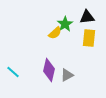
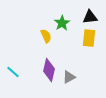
black triangle: moved 3 px right
green star: moved 3 px left, 1 px up
yellow semicircle: moved 9 px left, 3 px down; rotated 72 degrees counterclockwise
gray triangle: moved 2 px right, 2 px down
